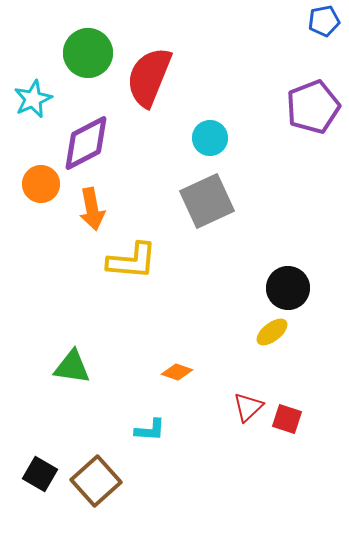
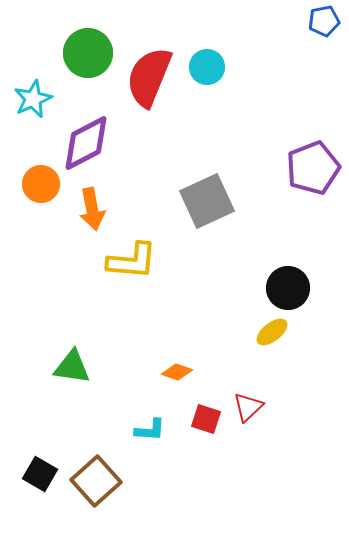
purple pentagon: moved 61 px down
cyan circle: moved 3 px left, 71 px up
red square: moved 81 px left
